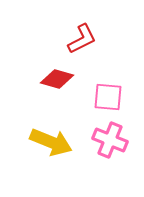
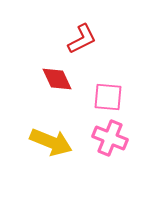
red diamond: rotated 48 degrees clockwise
pink cross: moved 2 px up
